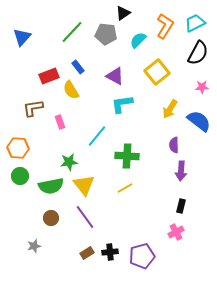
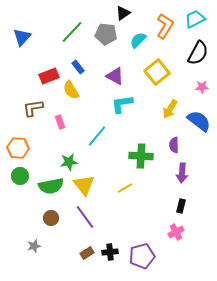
cyan trapezoid: moved 4 px up
green cross: moved 14 px right
purple arrow: moved 1 px right, 2 px down
